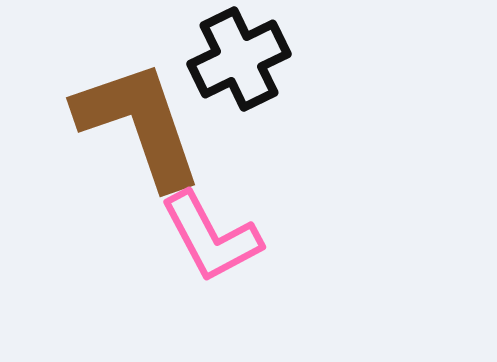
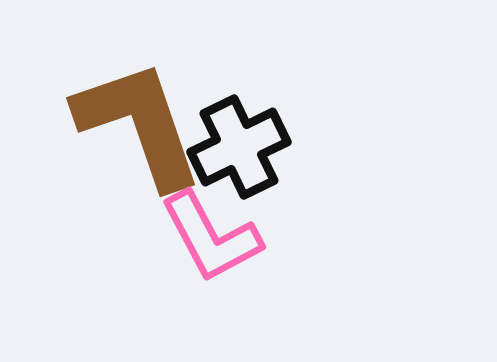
black cross: moved 88 px down
